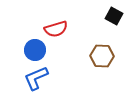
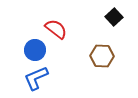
black square: moved 1 px down; rotated 18 degrees clockwise
red semicircle: rotated 125 degrees counterclockwise
